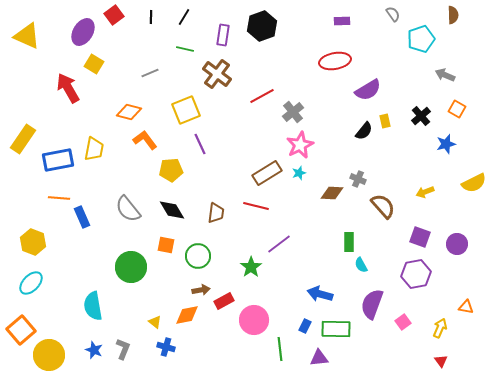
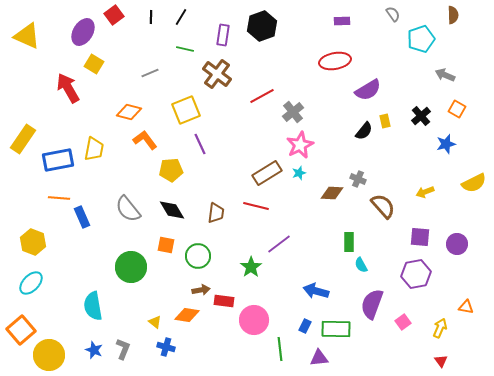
black line at (184, 17): moved 3 px left
purple square at (420, 237): rotated 15 degrees counterclockwise
blue arrow at (320, 294): moved 4 px left, 3 px up
red rectangle at (224, 301): rotated 36 degrees clockwise
orange diamond at (187, 315): rotated 20 degrees clockwise
